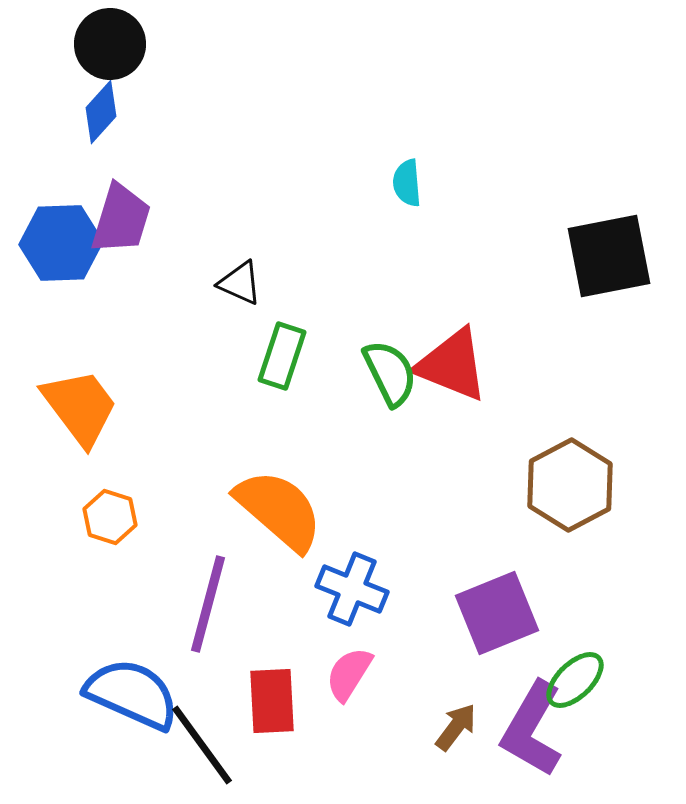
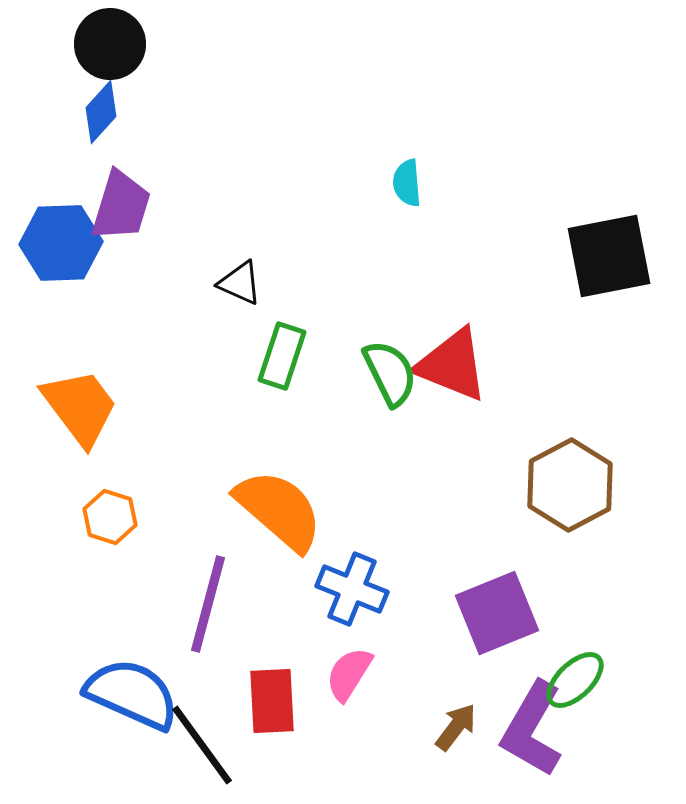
purple trapezoid: moved 13 px up
